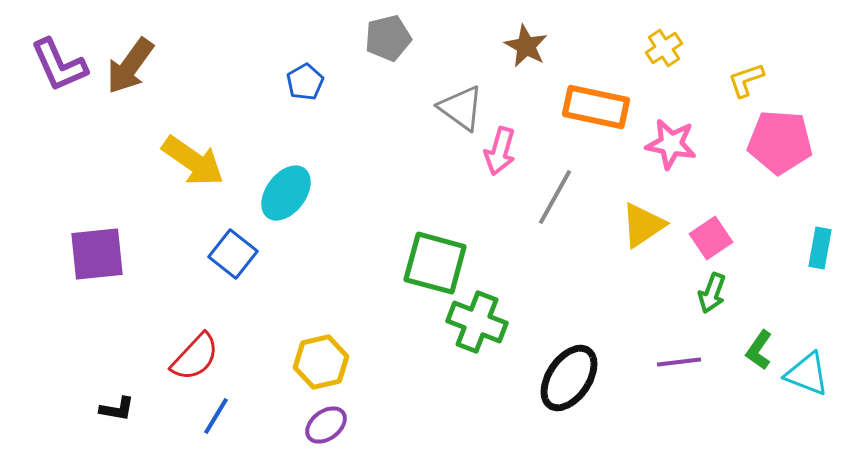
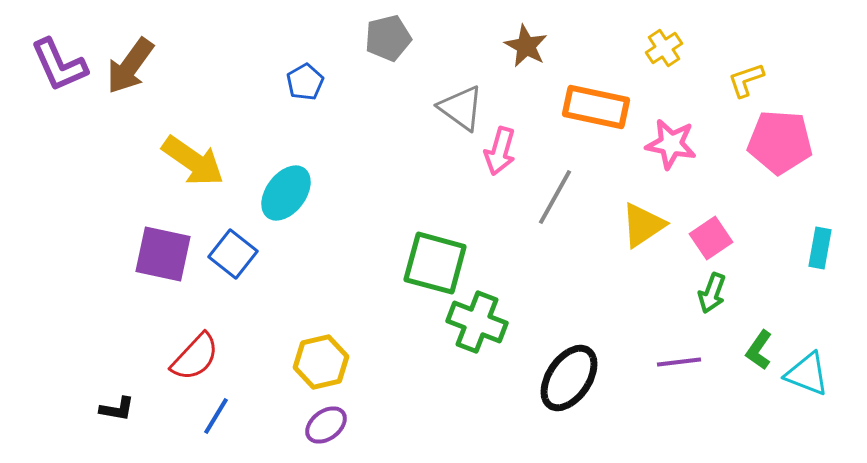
purple square: moved 66 px right; rotated 18 degrees clockwise
